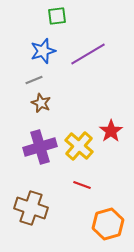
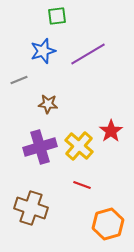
gray line: moved 15 px left
brown star: moved 7 px right, 1 px down; rotated 18 degrees counterclockwise
